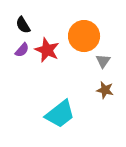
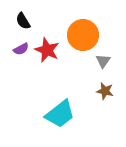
black semicircle: moved 4 px up
orange circle: moved 1 px left, 1 px up
purple semicircle: moved 1 px left, 1 px up; rotated 21 degrees clockwise
brown star: moved 1 px down
